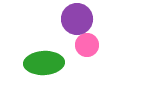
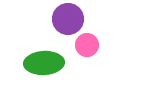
purple circle: moved 9 px left
